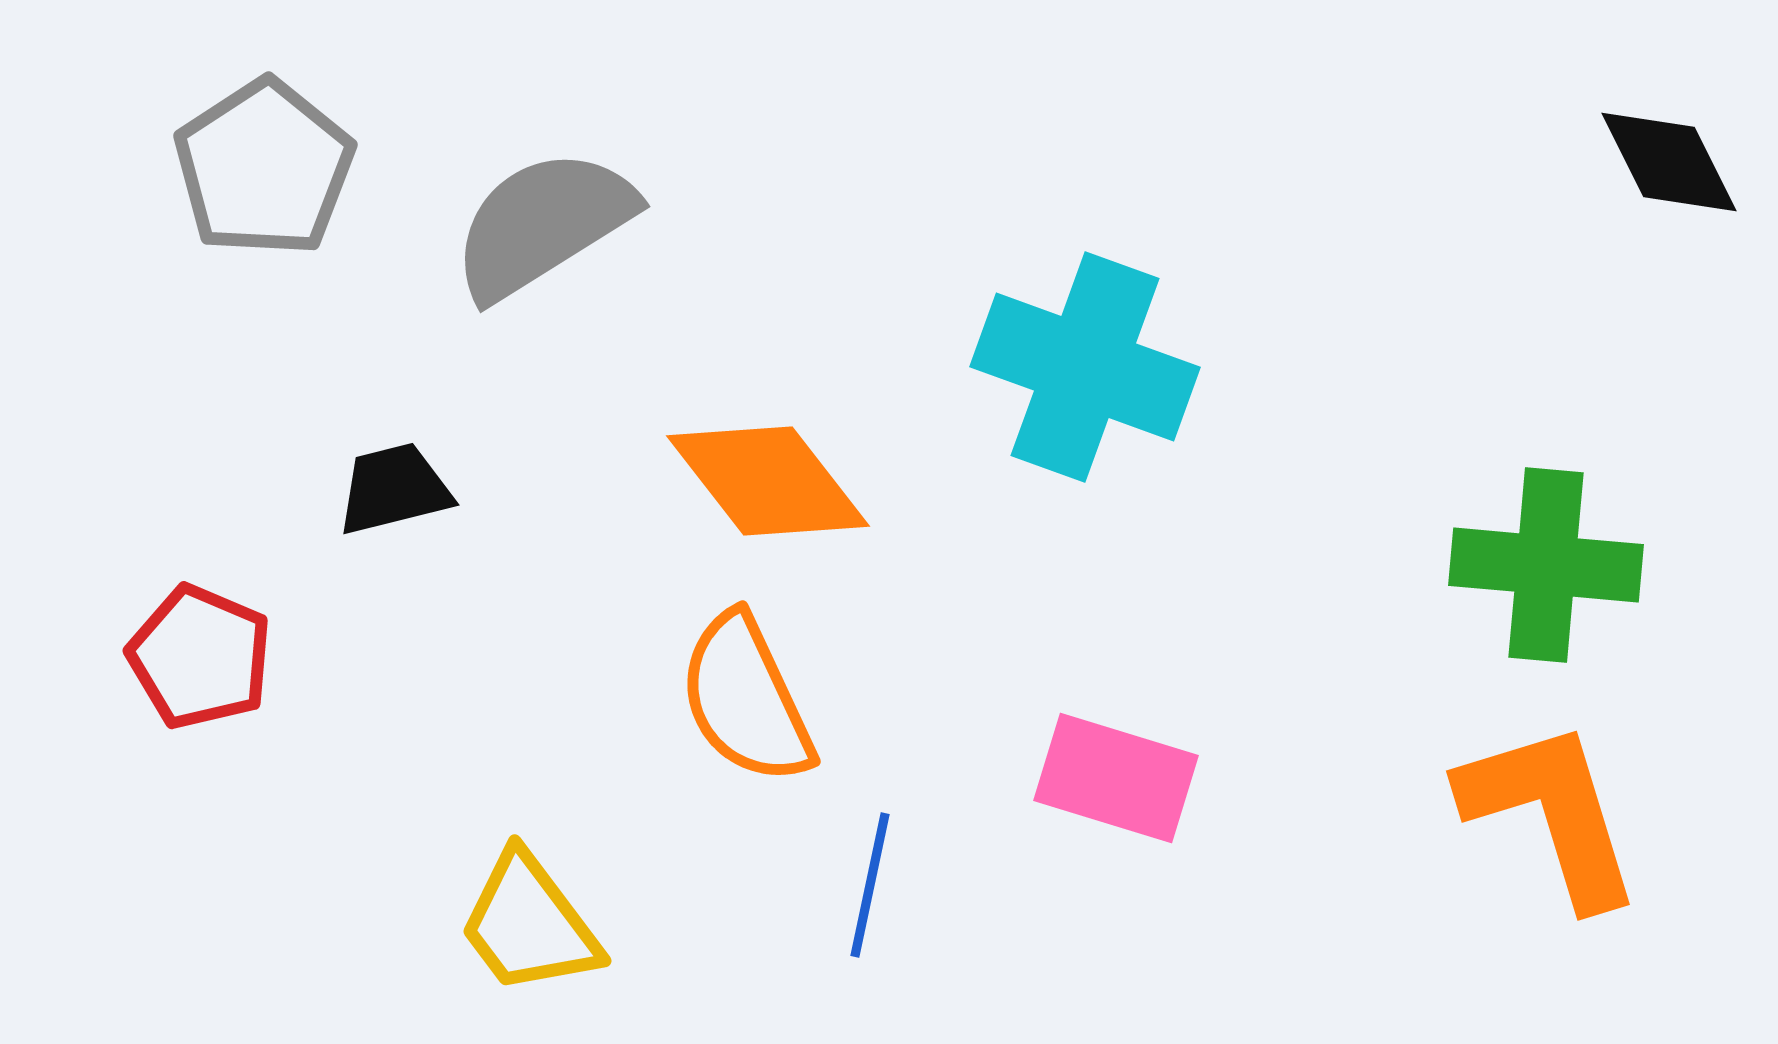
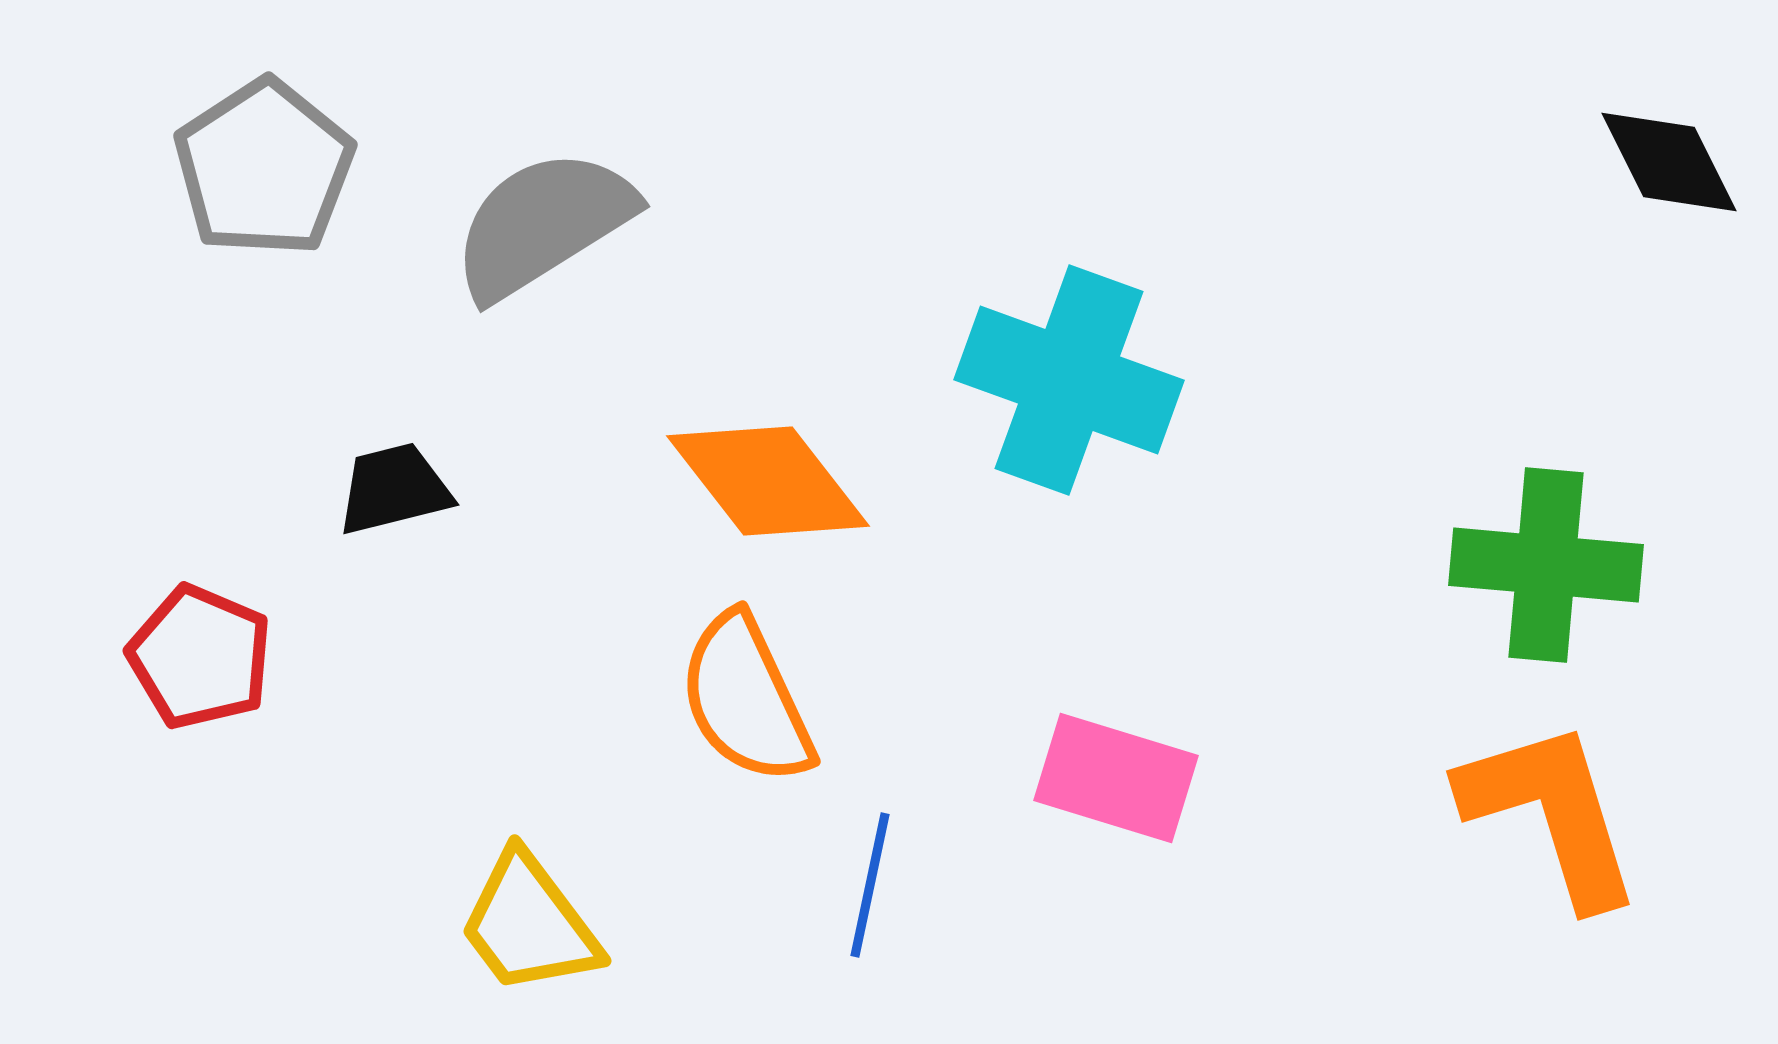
cyan cross: moved 16 px left, 13 px down
